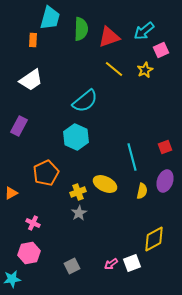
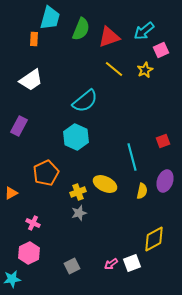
green semicircle: rotated 20 degrees clockwise
orange rectangle: moved 1 px right, 1 px up
red square: moved 2 px left, 6 px up
gray star: rotated 14 degrees clockwise
pink hexagon: rotated 15 degrees counterclockwise
